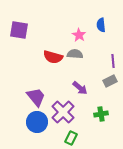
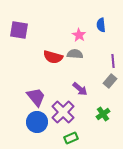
gray rectangle: rotated 24 degrees counterclockwise
purple arrow: moved 1 px down
green cross: moved 2 px right; rotated 24 degrees counterclockwise
green rectangle: rotated 40 degrees clockwise
